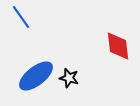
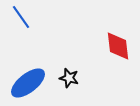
blue ellipse: moved 8 px left, 7 px down
